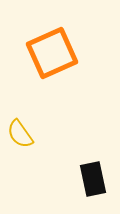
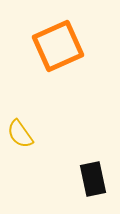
orange square: moved 6 px right, 7 px up
